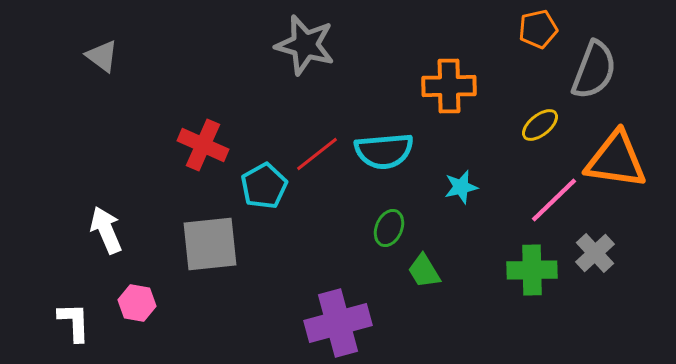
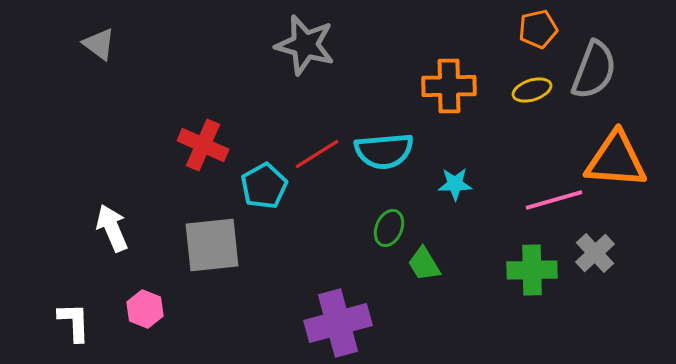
gray triangle: moved 3 px left, 12 px up
yellow ellipse: moved 8 px left, 35 px up; rotated 21 degrees clockwise
red line: rotated 6 degrees clockwise
orange triangle: rotated 4 degrees counterclockwise
cyan star: moved 6 px left, 3 px up; rotated 12 degrees clockwise
pink line: rotated 28 degrees clockwise
white arrow: moved 6 px right, 2 px up
gray square: moved 2 px right, 1 px down
green trapezoid: moved 7 px up
pink hexagon: moved 8 px right, 6 px down; rotated 12 degrees clockwise
